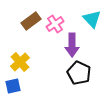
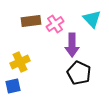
brown rectangle: rotated 30 degrees clockwise
yellow cross: rotated 18 degrees clockwise
